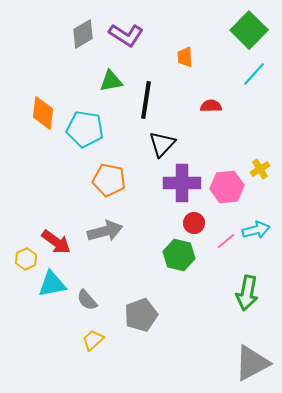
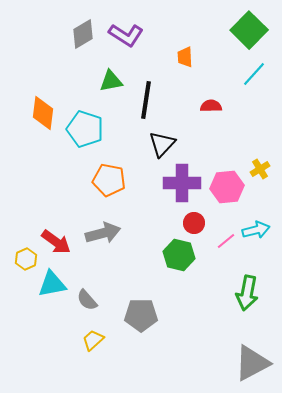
cyan pentagon: rotated 9 degrees clockwise
gray arrow: moved 2 px left, 2 px down
gray pentagon: rotated 20 degrees clockwise
